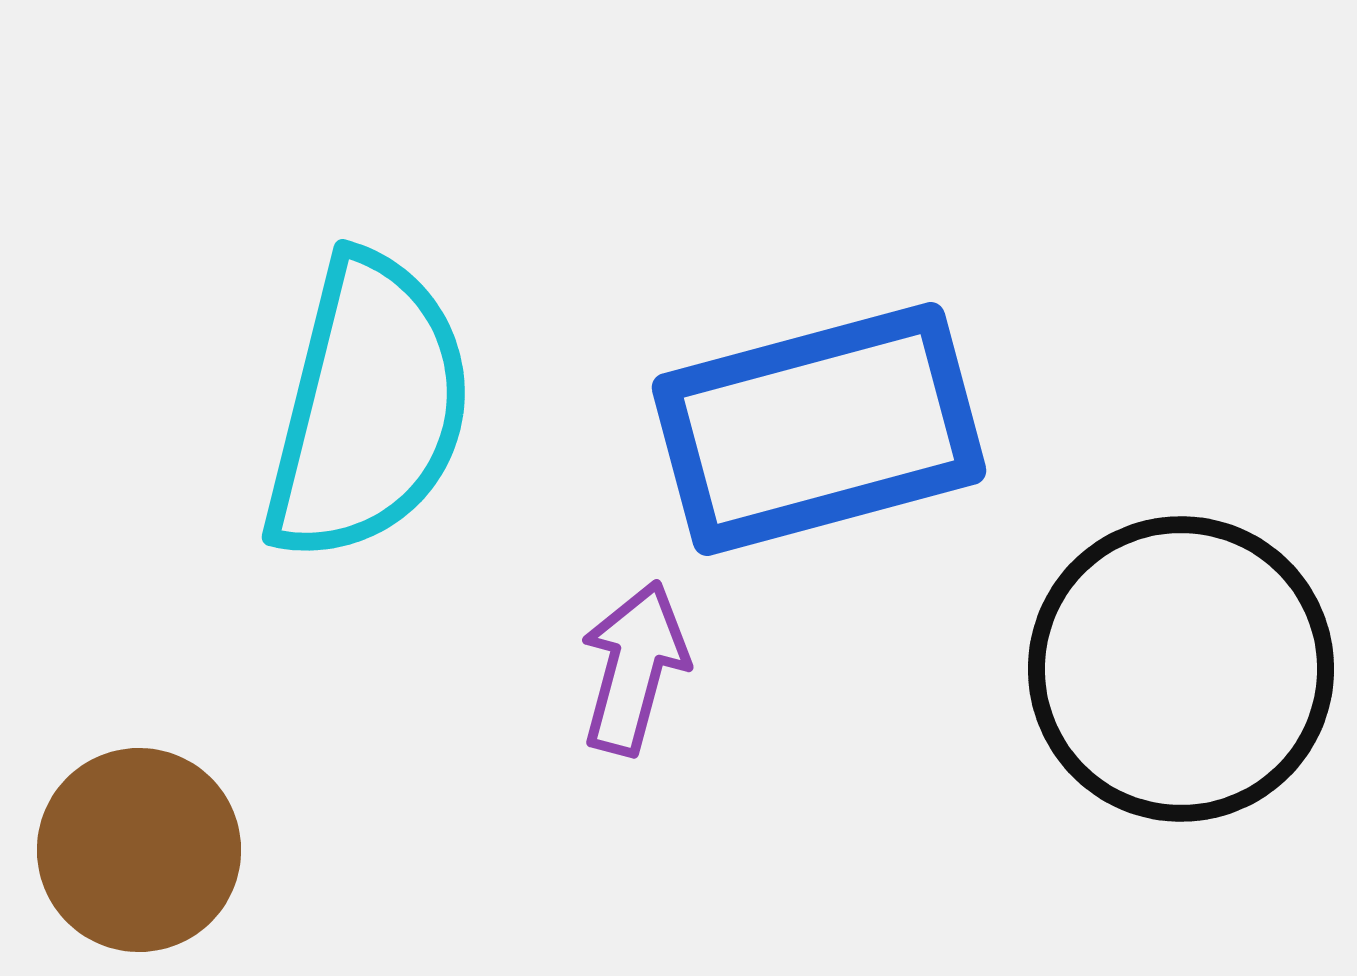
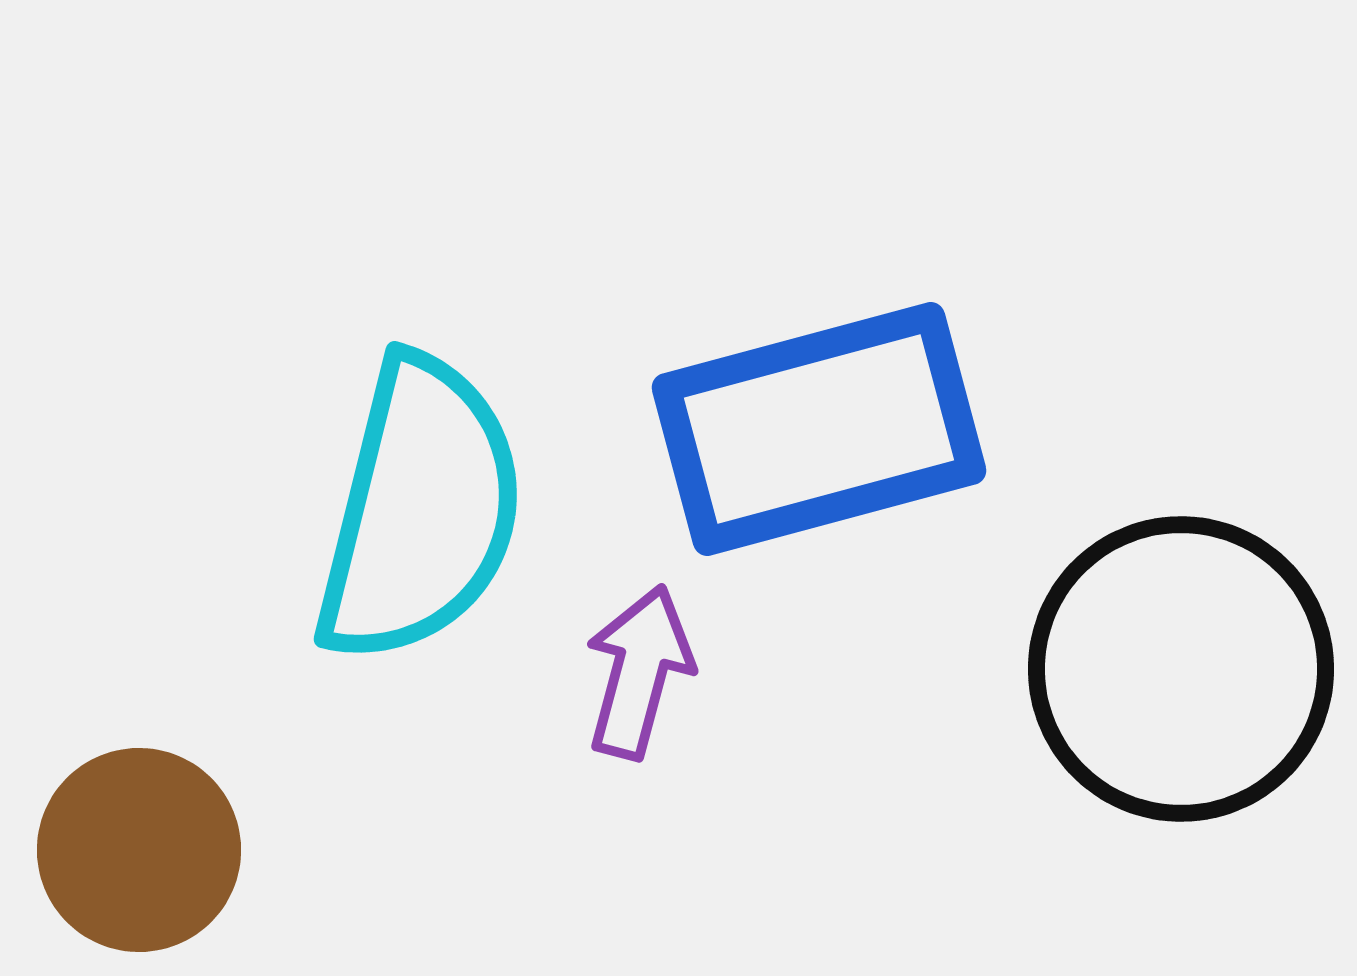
cyan semicircle: moved 52 px right, 102 px down
purple arrow: moved 5 px right, 4 px down
